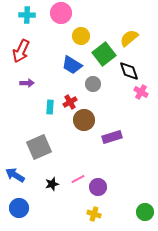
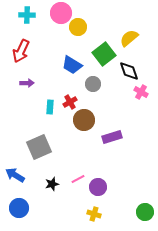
yellow circle: moved 3 px left, 9 px up
